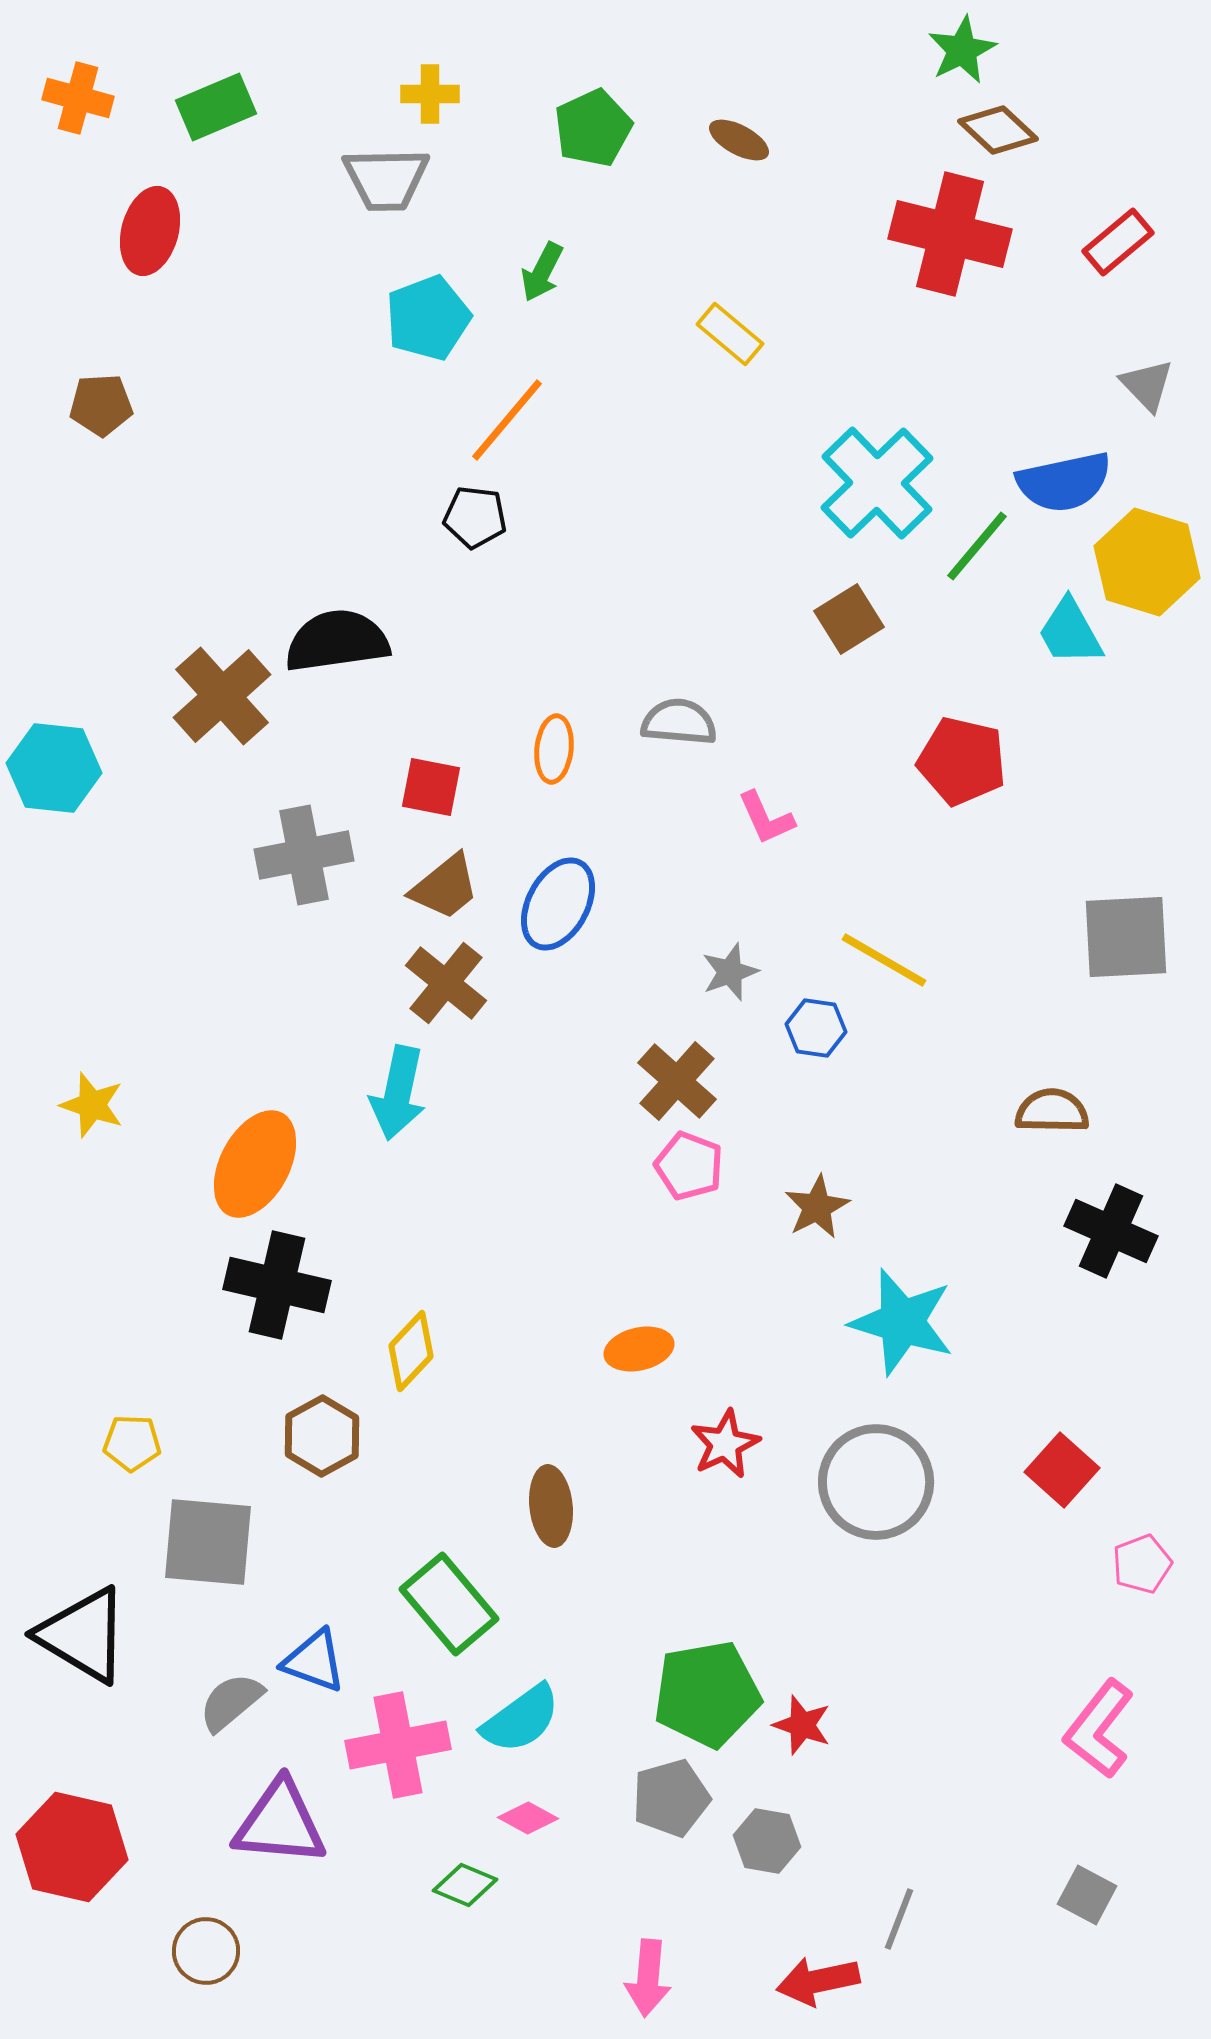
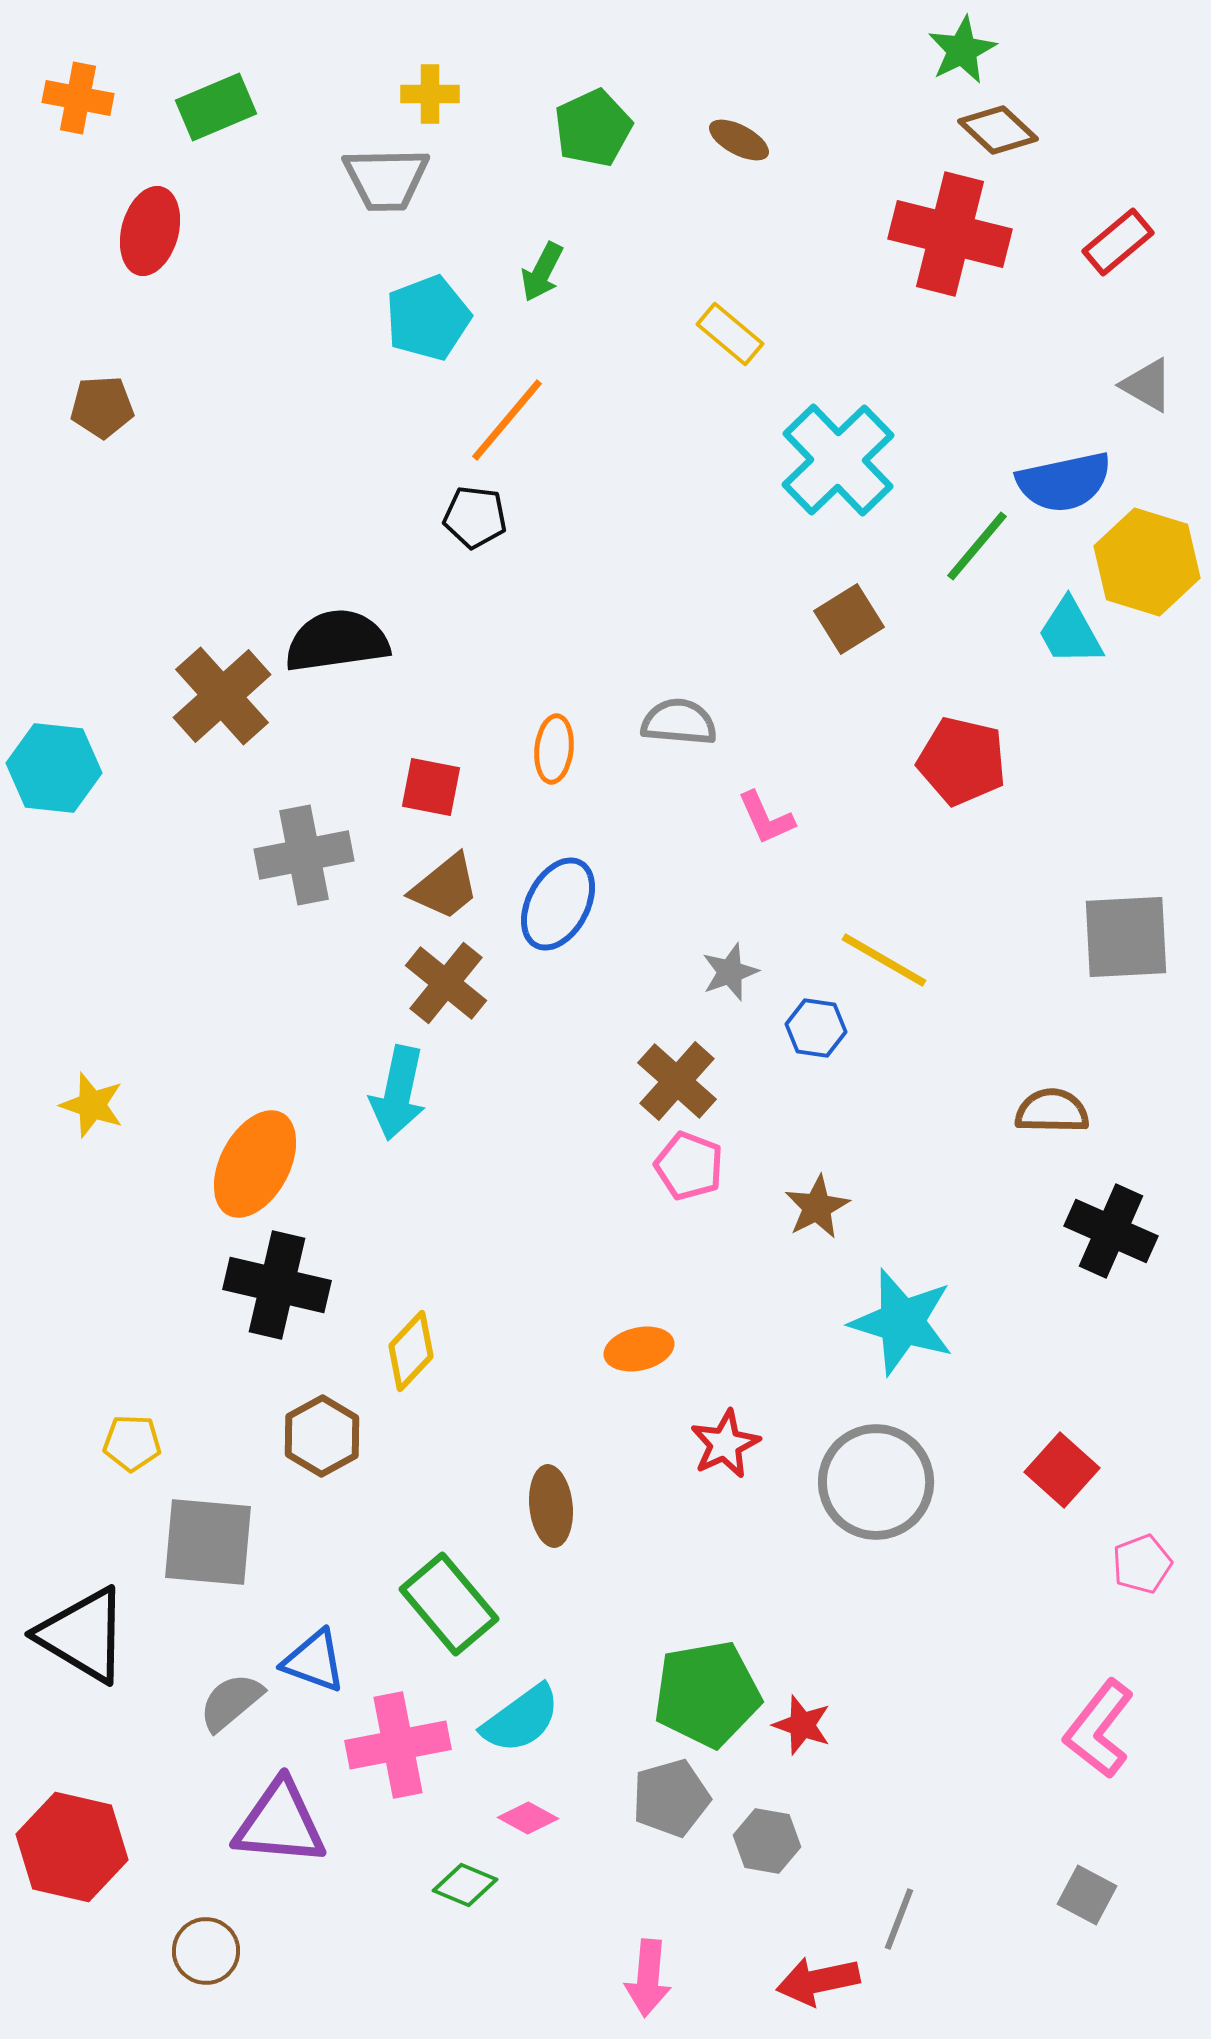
orange cross at (78, 98): rotated 4 degrees counterclockwise
gray triangle at (1147, 385): rotated 16 degrees counterclockwise
brown pentagon at (101, 405): moved 1 px right, 2 px down
cyan cross at (877, 483): moved 39 px left, 23 px up
